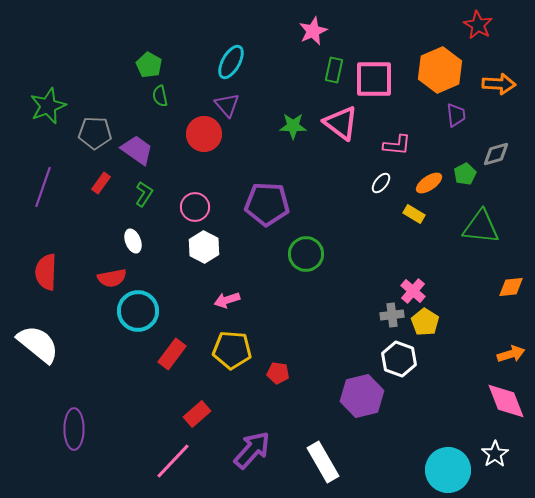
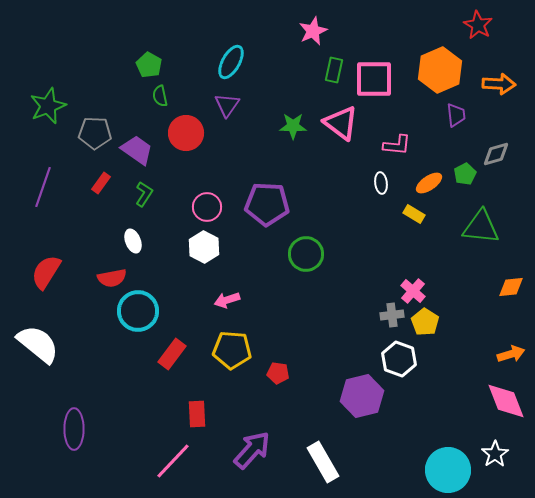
purple triangle at (227, 105): rotated 16 degrees clockwise
red circle at (204, 134): moved 18 px left, 1 px up
white ellipse at (381, 183): rotated 45 degrees counterclockwise
pink circle at (195, 207): moved 12 px right
red semicircle at (46, 272): rotated 30 degrees clockwise
red rectangle at (197, 414): rotated 52 degrees counterclockwise
